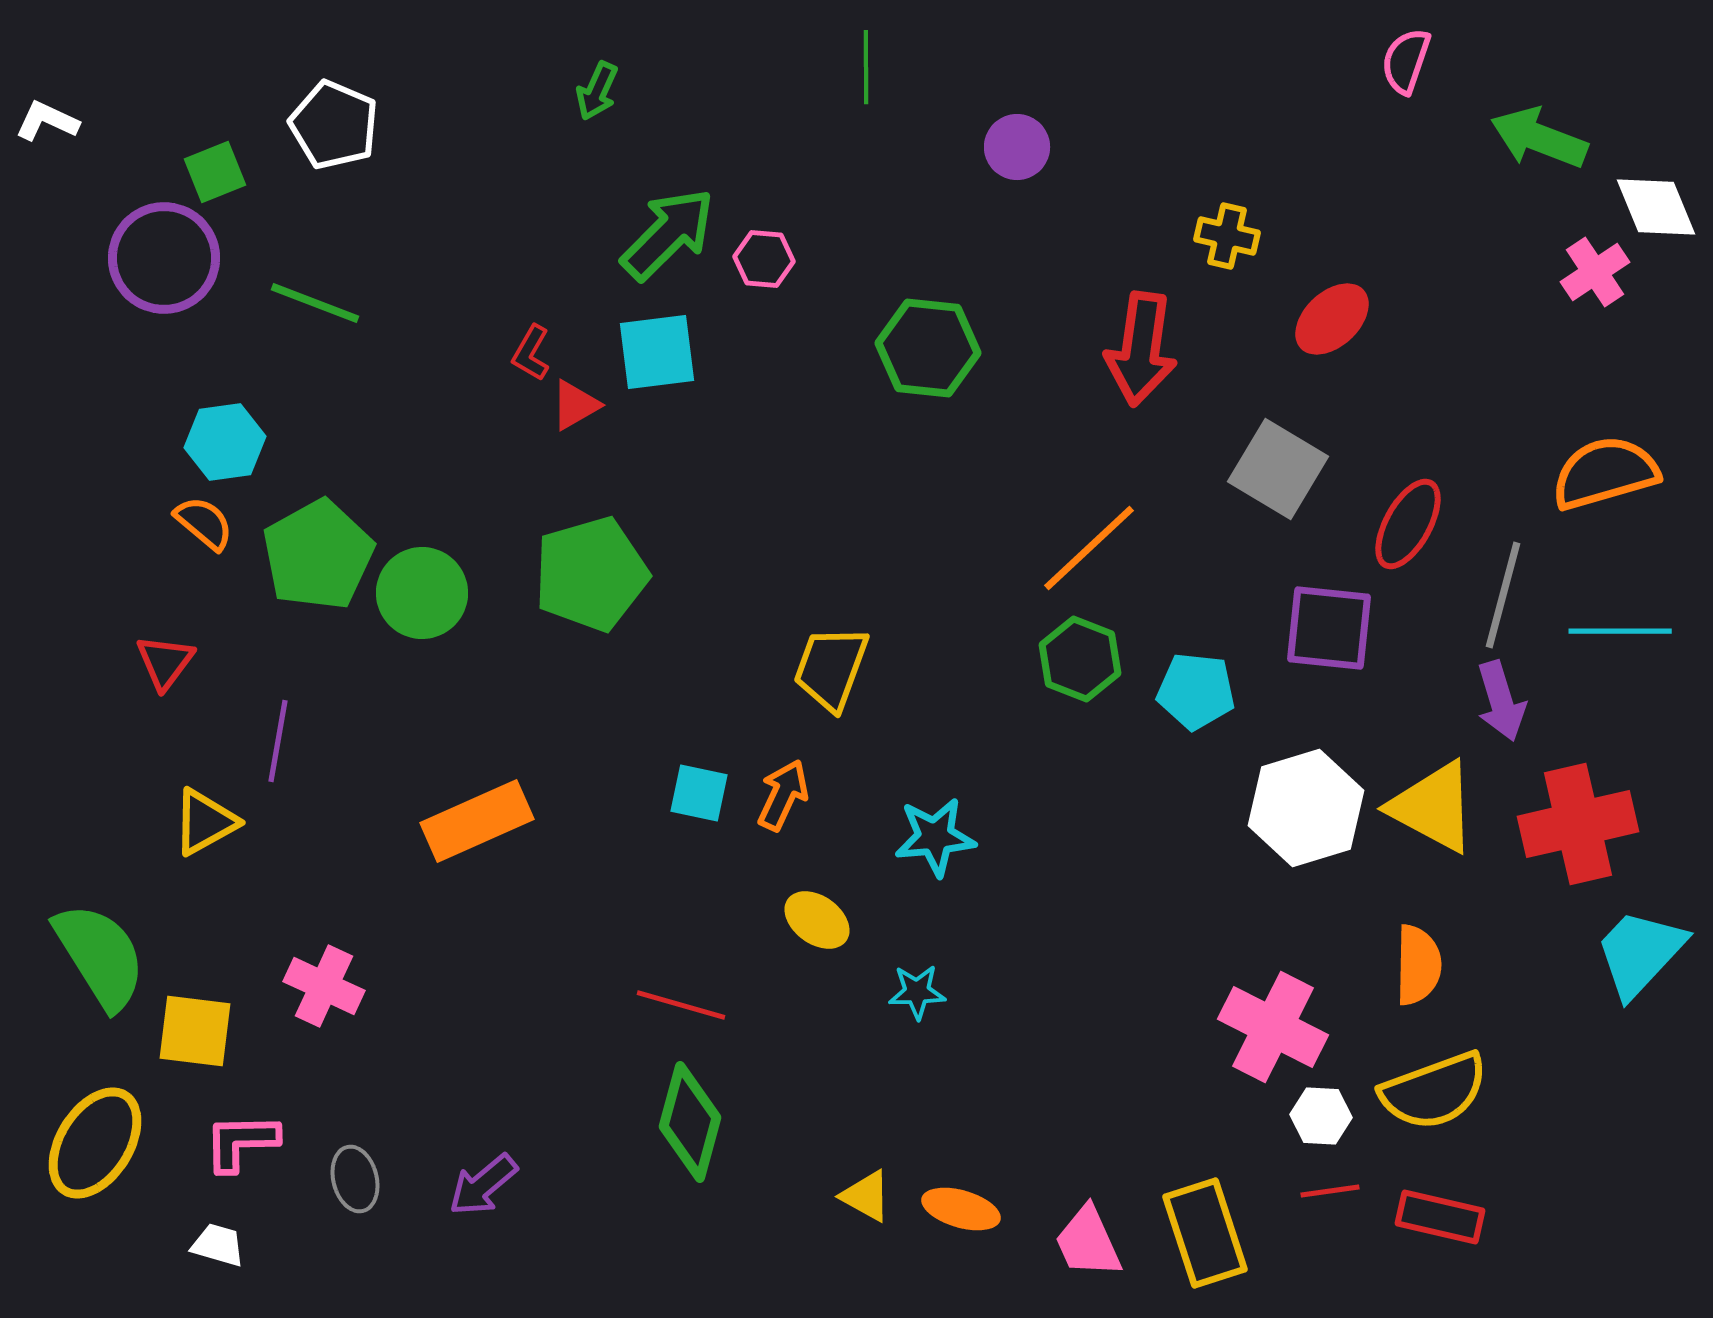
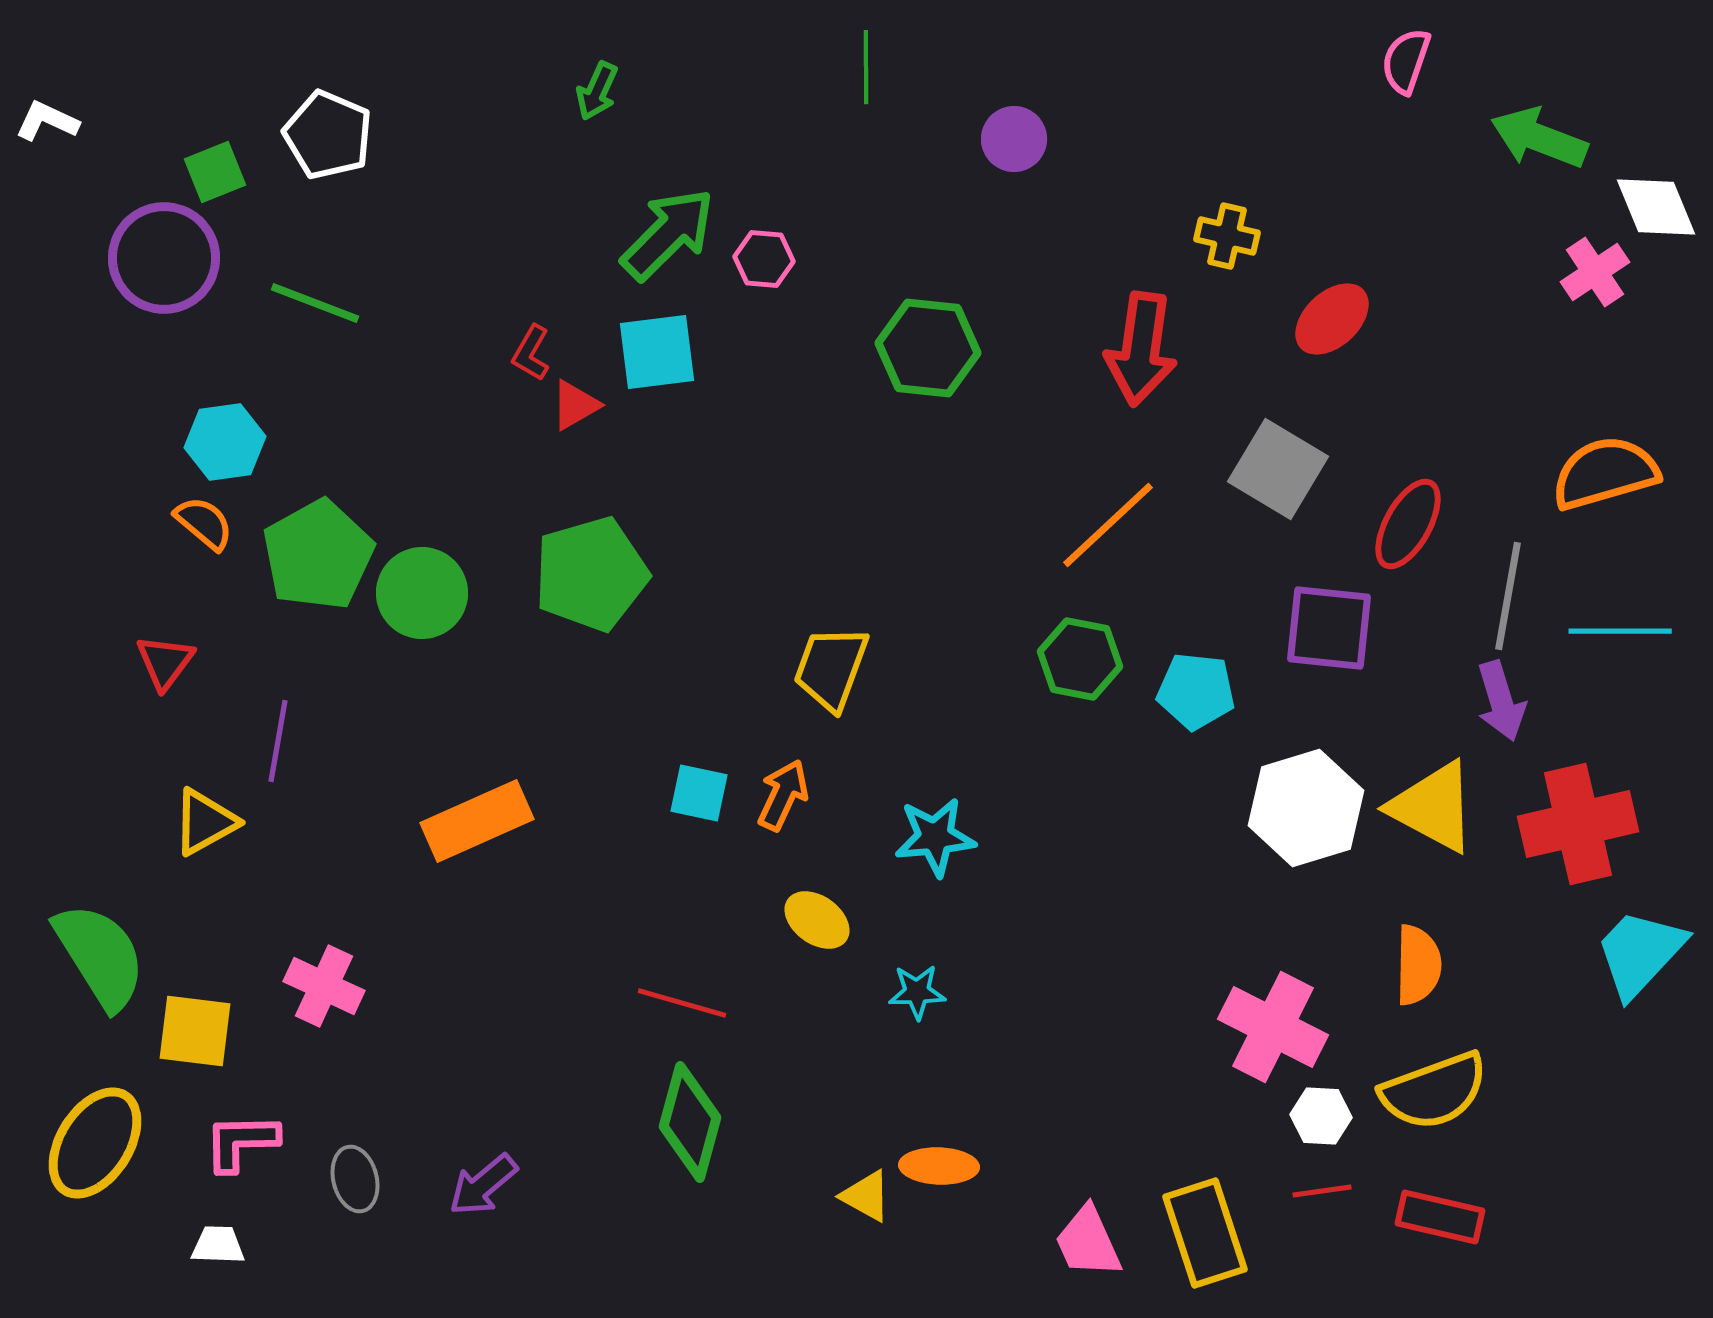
white pentagon at (334, 125): moved 6 px left, 10 px down
purple circle at (1017, 147): moved 3 px left, 8 px up
orange line at (1089, 548): moved 19 px right, 23 px up
gray line at (1503, 595): moved 5 px right, 1 px down; rotated 5 degrees counterclockwise
green hexagon at (1080, 659): rotated 10 degrees counterclockwise
red line at (681, 1005): moved 1 px right, 2 px up
red line at (1330, 1191): moved 8 px left
orange ellipse at (961, 1209): moved 22 px left, 43 px up; rotated 14 degrees counterclockwise
white trapezoid at (218, 1245): rotated 14 degrees counterclockwise
